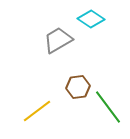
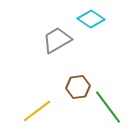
gray trapezoid: moved 1 px left
